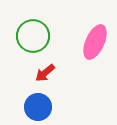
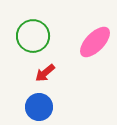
pink ellipse: rotated 20 degrees clockwise
blue circle: moved 1 px right
